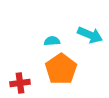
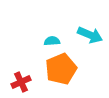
orange pentagon: rotated 12 degrees clockwise
red cross: moved 1 px right, 1 px up; rotated 18 degrees counterclockwise
